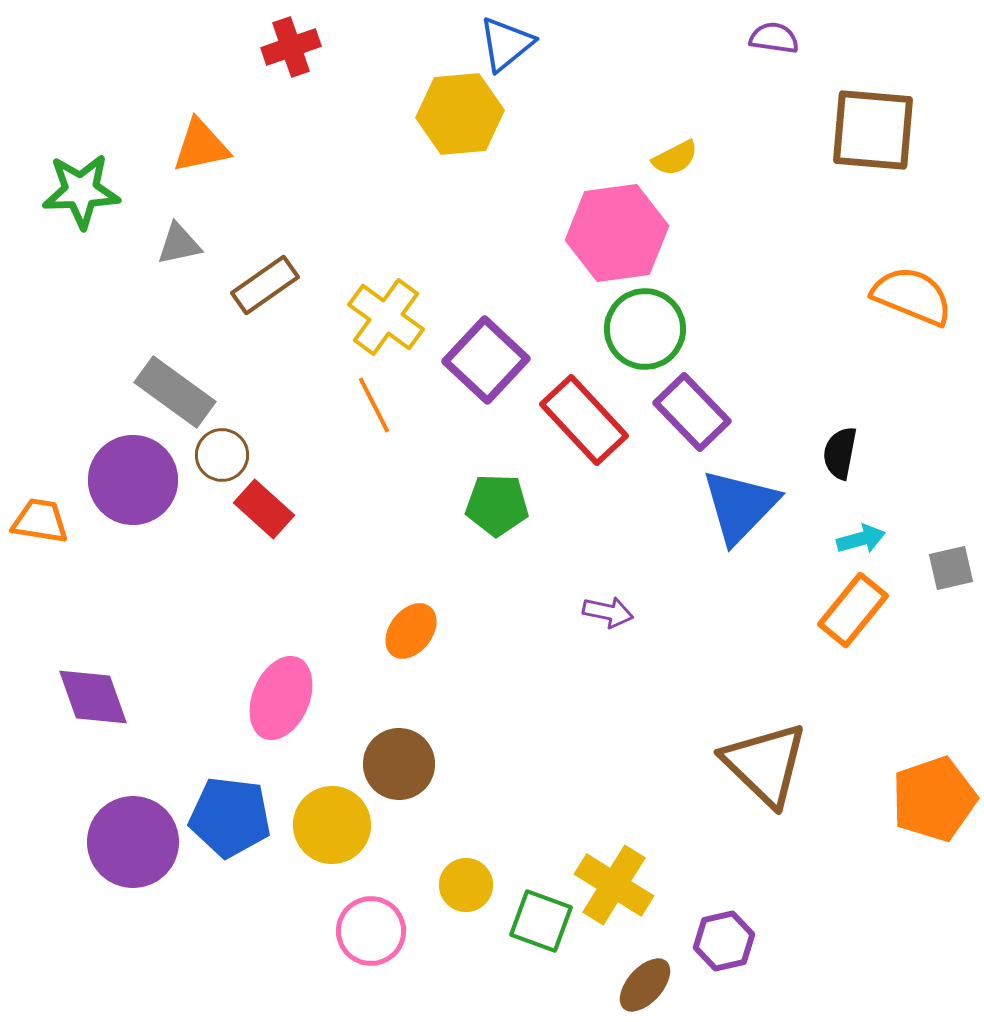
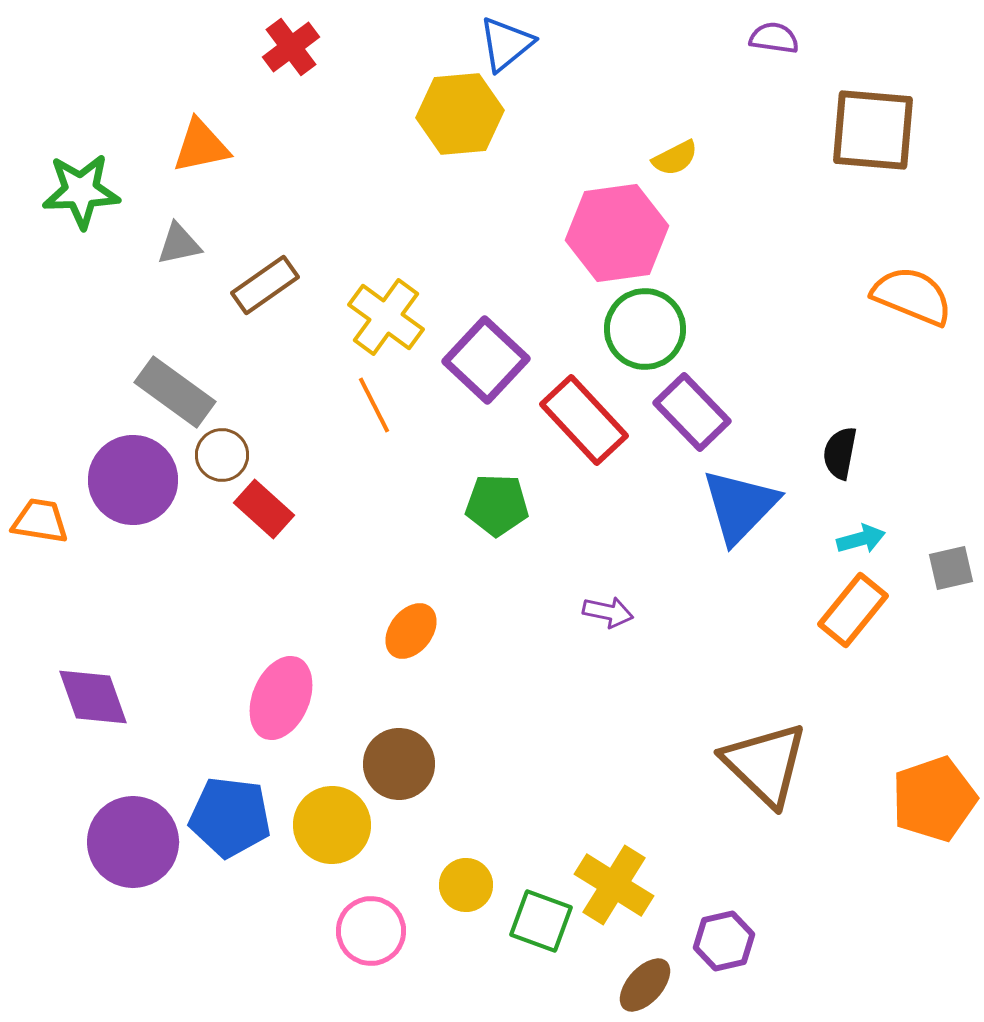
red cross at (291, 47): rotated 18 degrees counterclockwise
